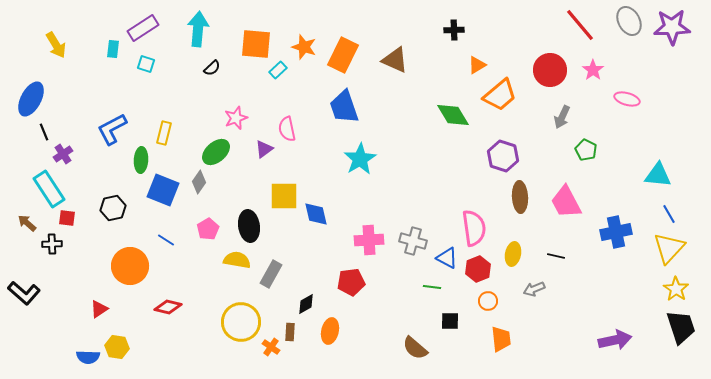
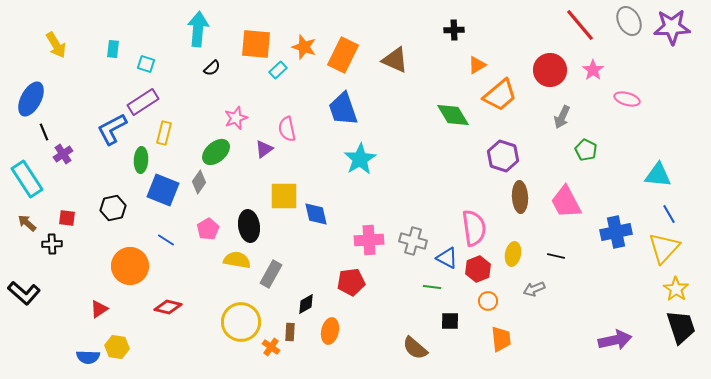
purple rectangle at (143, 28): moved 74 px down
blue trapezoid at (344, 107): moved 1 px left, 2 px down
cyan rectangle at (49, 189): moved 22 px left, 10 px up
yellow triangle at (669, 248): moved 5 px left
